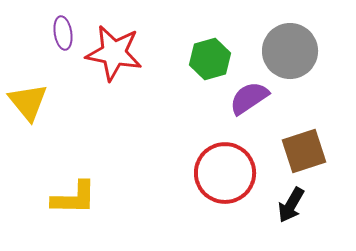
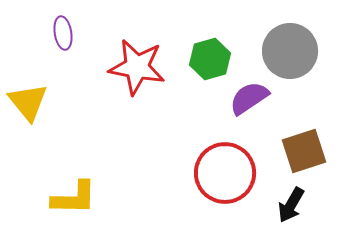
red star: moved 23 px right, 14 px down
